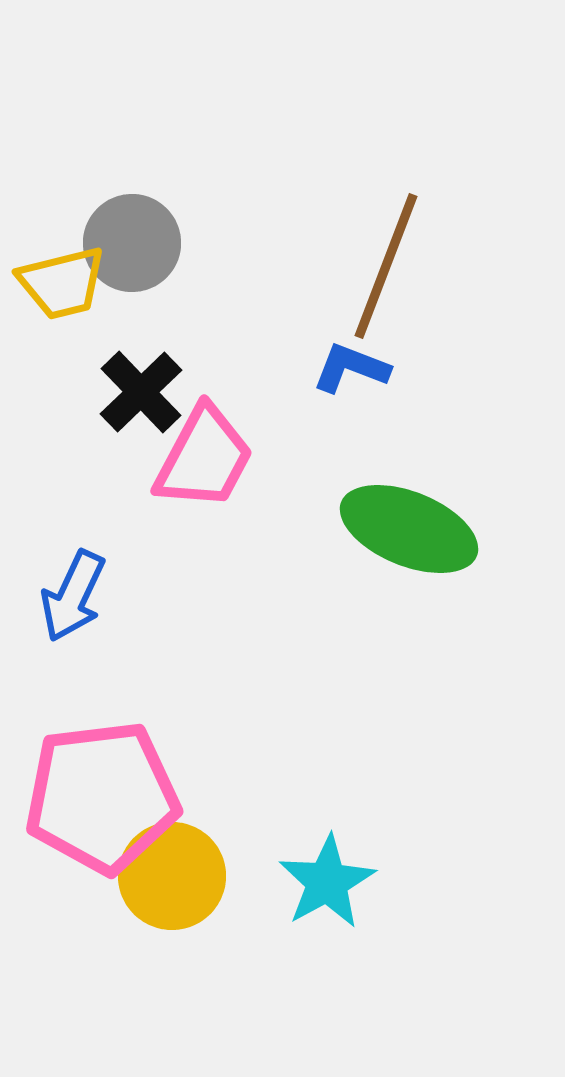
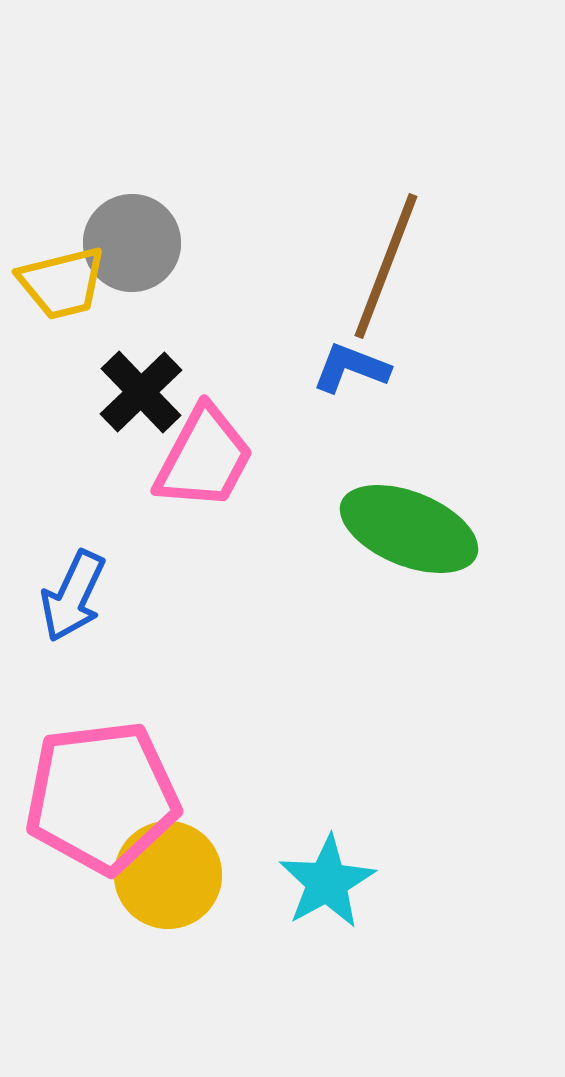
yellow circle: moved 4 px left, 1 px up
